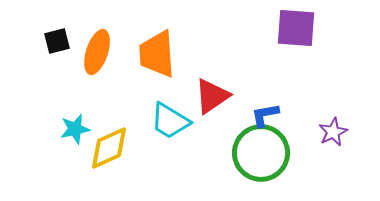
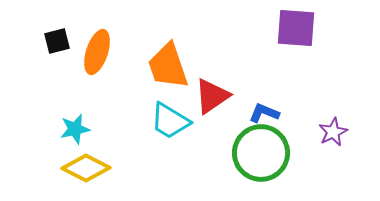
orange trapezoid: moved 11 px right, 12 px down; rotated 15 degrees counterclockwise
blue L-shape: moved 1 px left, 2 px up; rotated 32 degrees clockwise
yellow diamond: moved 23 px left, 20 px down; rotated 51 degrees clockwise
